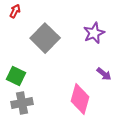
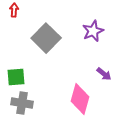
red arrow: moved 1 px left, 1 px up; rotated 24 degrees counterclockwise
purple star: moved 1 px left, 2 px up
gray square: moved 1 px right
green square: moved 1 px down; rotated 30 degrees counterclockwise
gray cross: rotated 20 degrees clockwise
